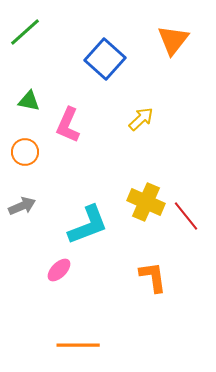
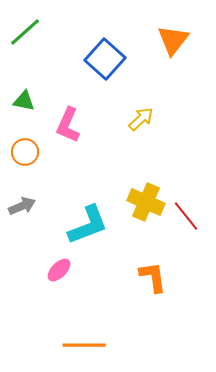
green triangle: moved 5 px left
orange line: moved 6 px right
